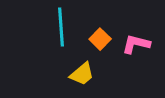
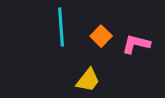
orange square: moved 1 px right, 3 px up
yellow trapezoid: moved 6 px right, 6 px down; rotated 12 degrees counterclockwise
